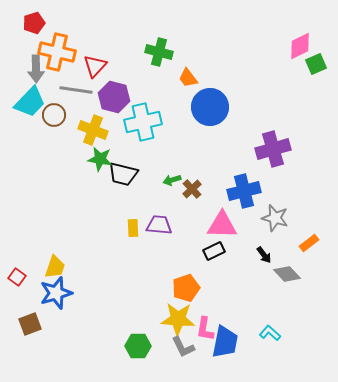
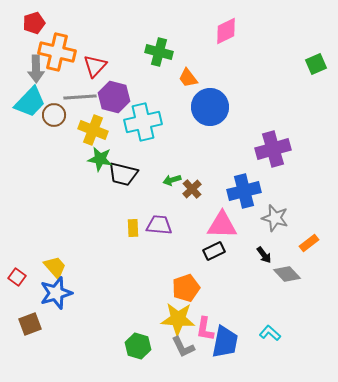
pink diamond: moved 74 px left, 15 px up
gray line: moved 4 px right, 7 px down; rotated 12 degrees counterclockwise
yellow trapezoid: rotated 60 degrees counterclockwise
green hexagon: rotated 15 degrees clockwise
